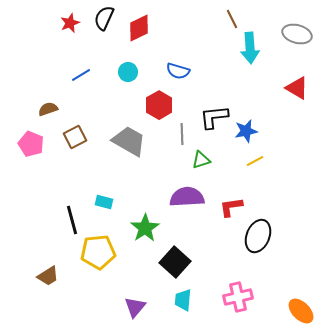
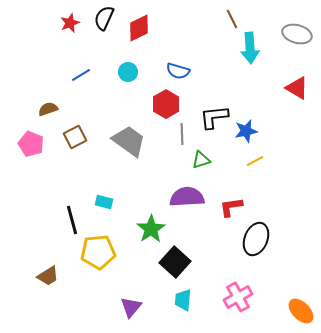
red hexagon: moved 7 px right, 1 px up
gray trapezoid: rotated 6 degrees clockwise
green star: moved 6 px right, 1 px down
black ellipse: moved 2 px left, 3 px down
pink cross: rotated 16 degrees counterclockwise
purple triangle: moved 4 px left
